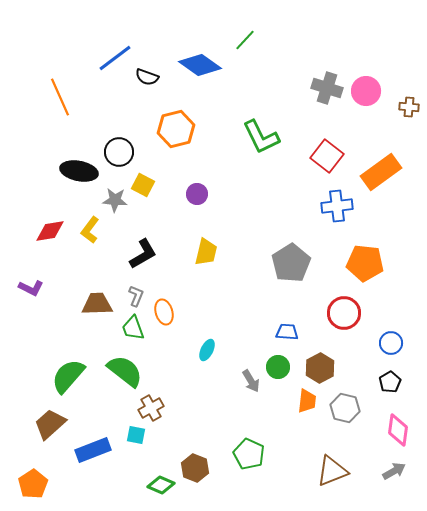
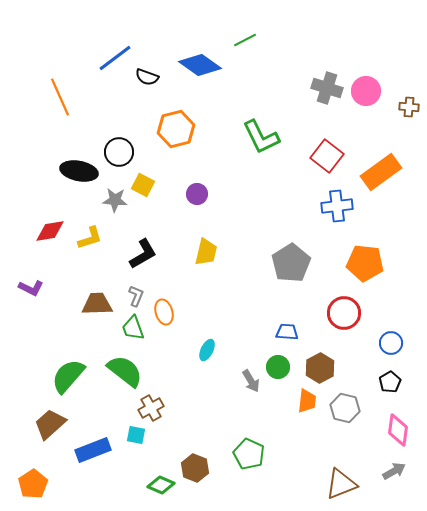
green line at (245, 40): rotated 20 degrees clockwise
yellow L-shape at (90, 230): moved 8 px down; rotated 144 degrees counterclockwise
brown triangle at (332, 471): moved 9 px right, 13 px down
